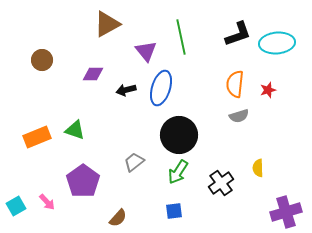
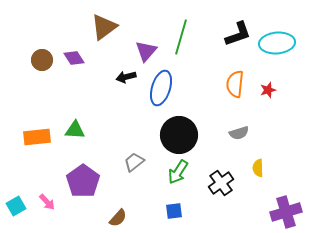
brown triangle: moved 3 px left, 3 px down; rotated 8 degrees counterclockwise
green line: rotated 28 degrees clockwise
purple triangle: rotated 20 degrees clockwise
purple diamond: moved 19 px left, 16 px up; rotated 55 degrees clockwise
black arrow: moved 13 px up
gray semicircle: moved 17 px down
green triangle: rotated 15 degrees counterclockwise
orange rectangle: rotated 16 degrees clockwise
